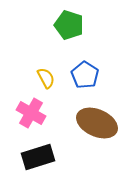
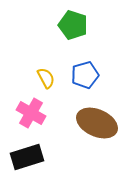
green pentagon: moved 4 px right
blue pentagon: rotated 24 degrees clockwise
black rectangle: moved 11 px left
